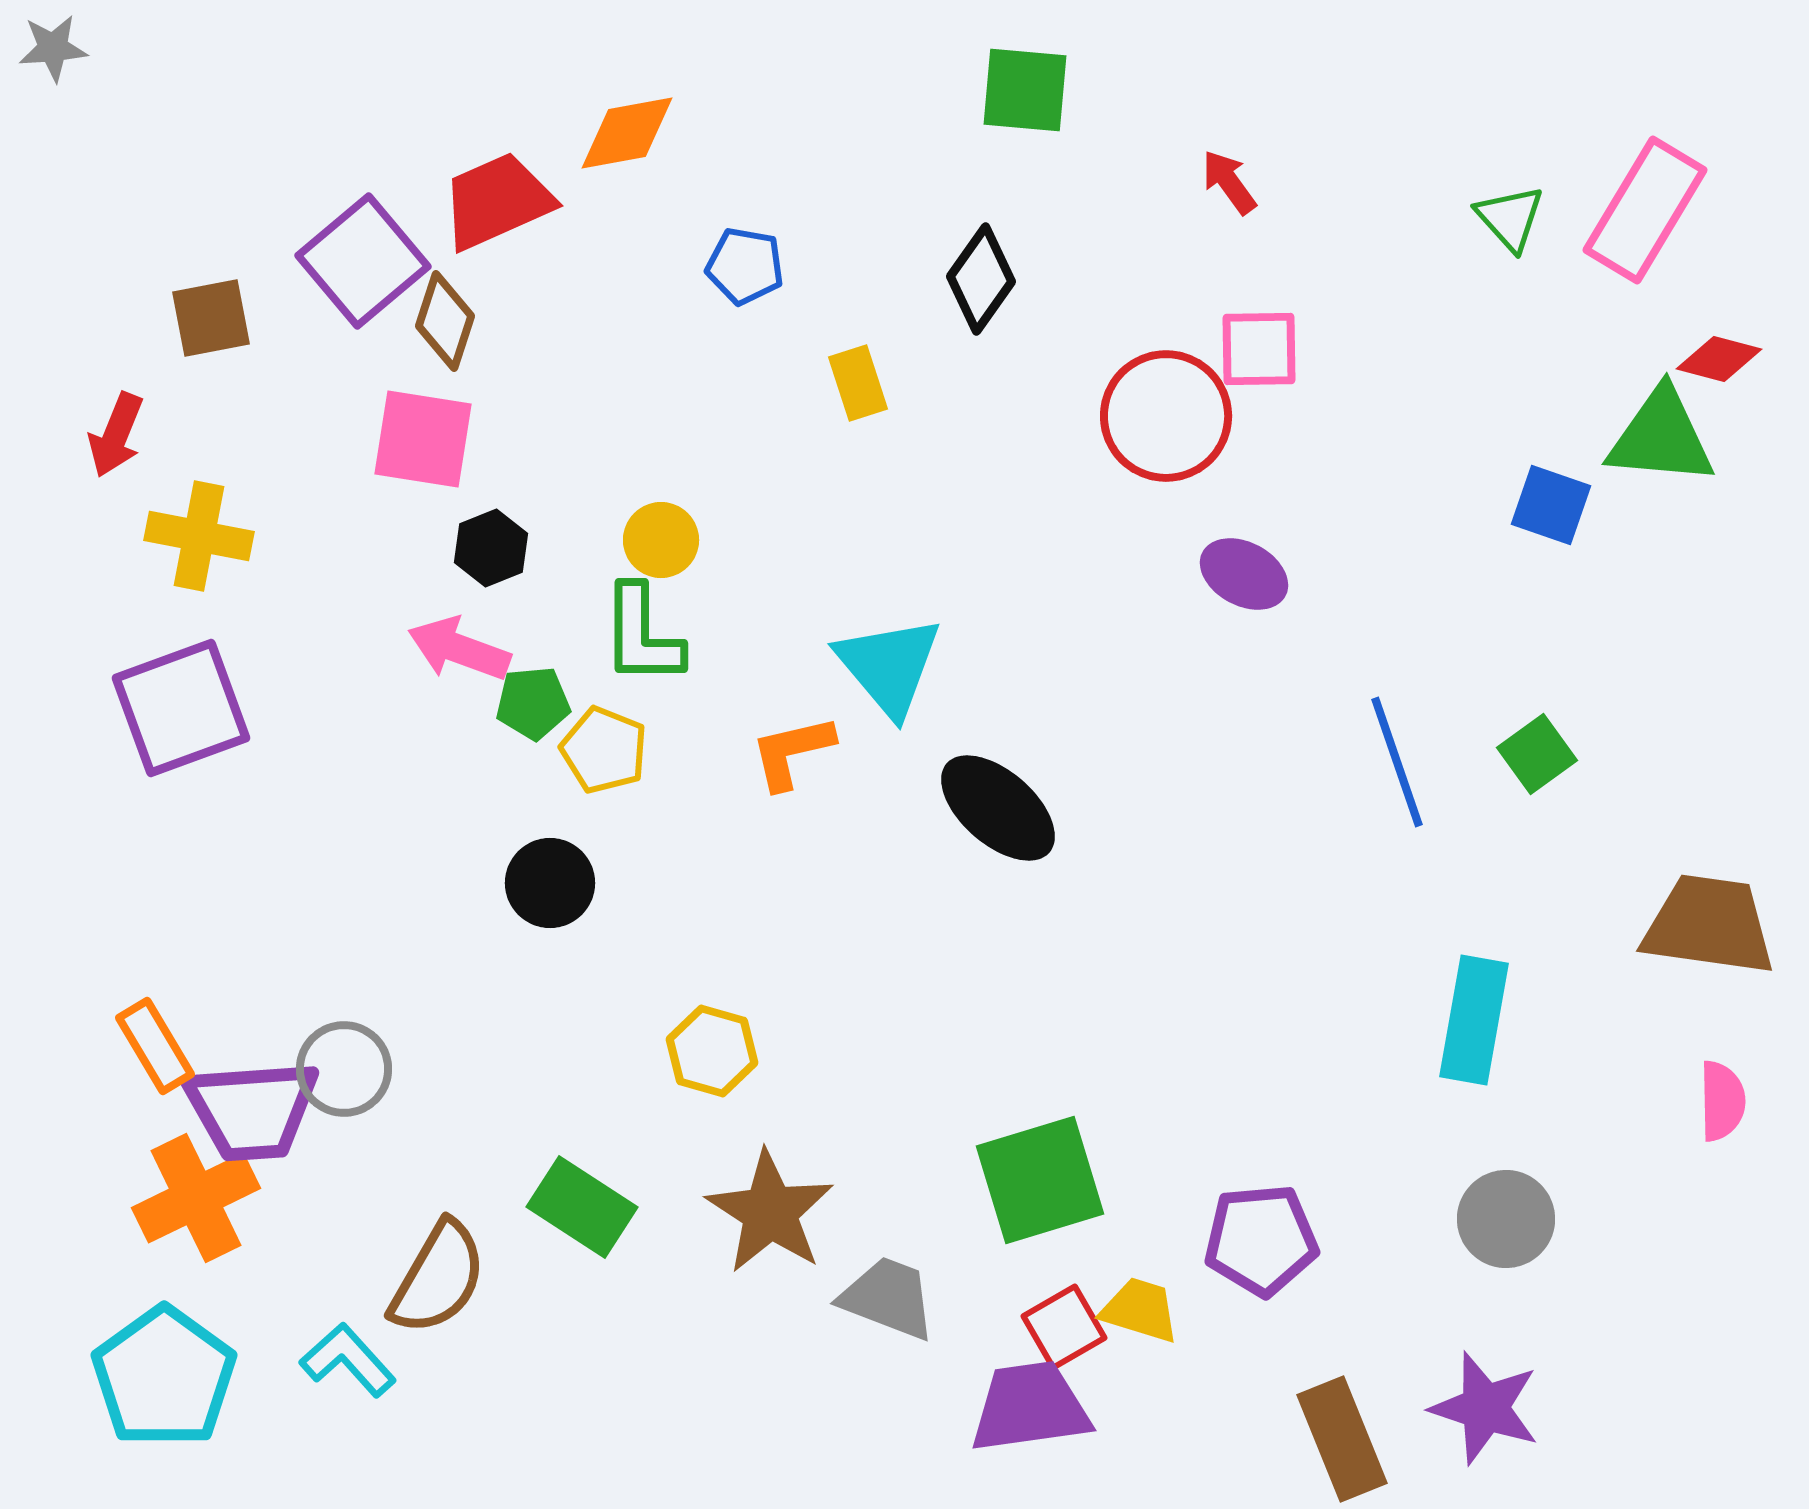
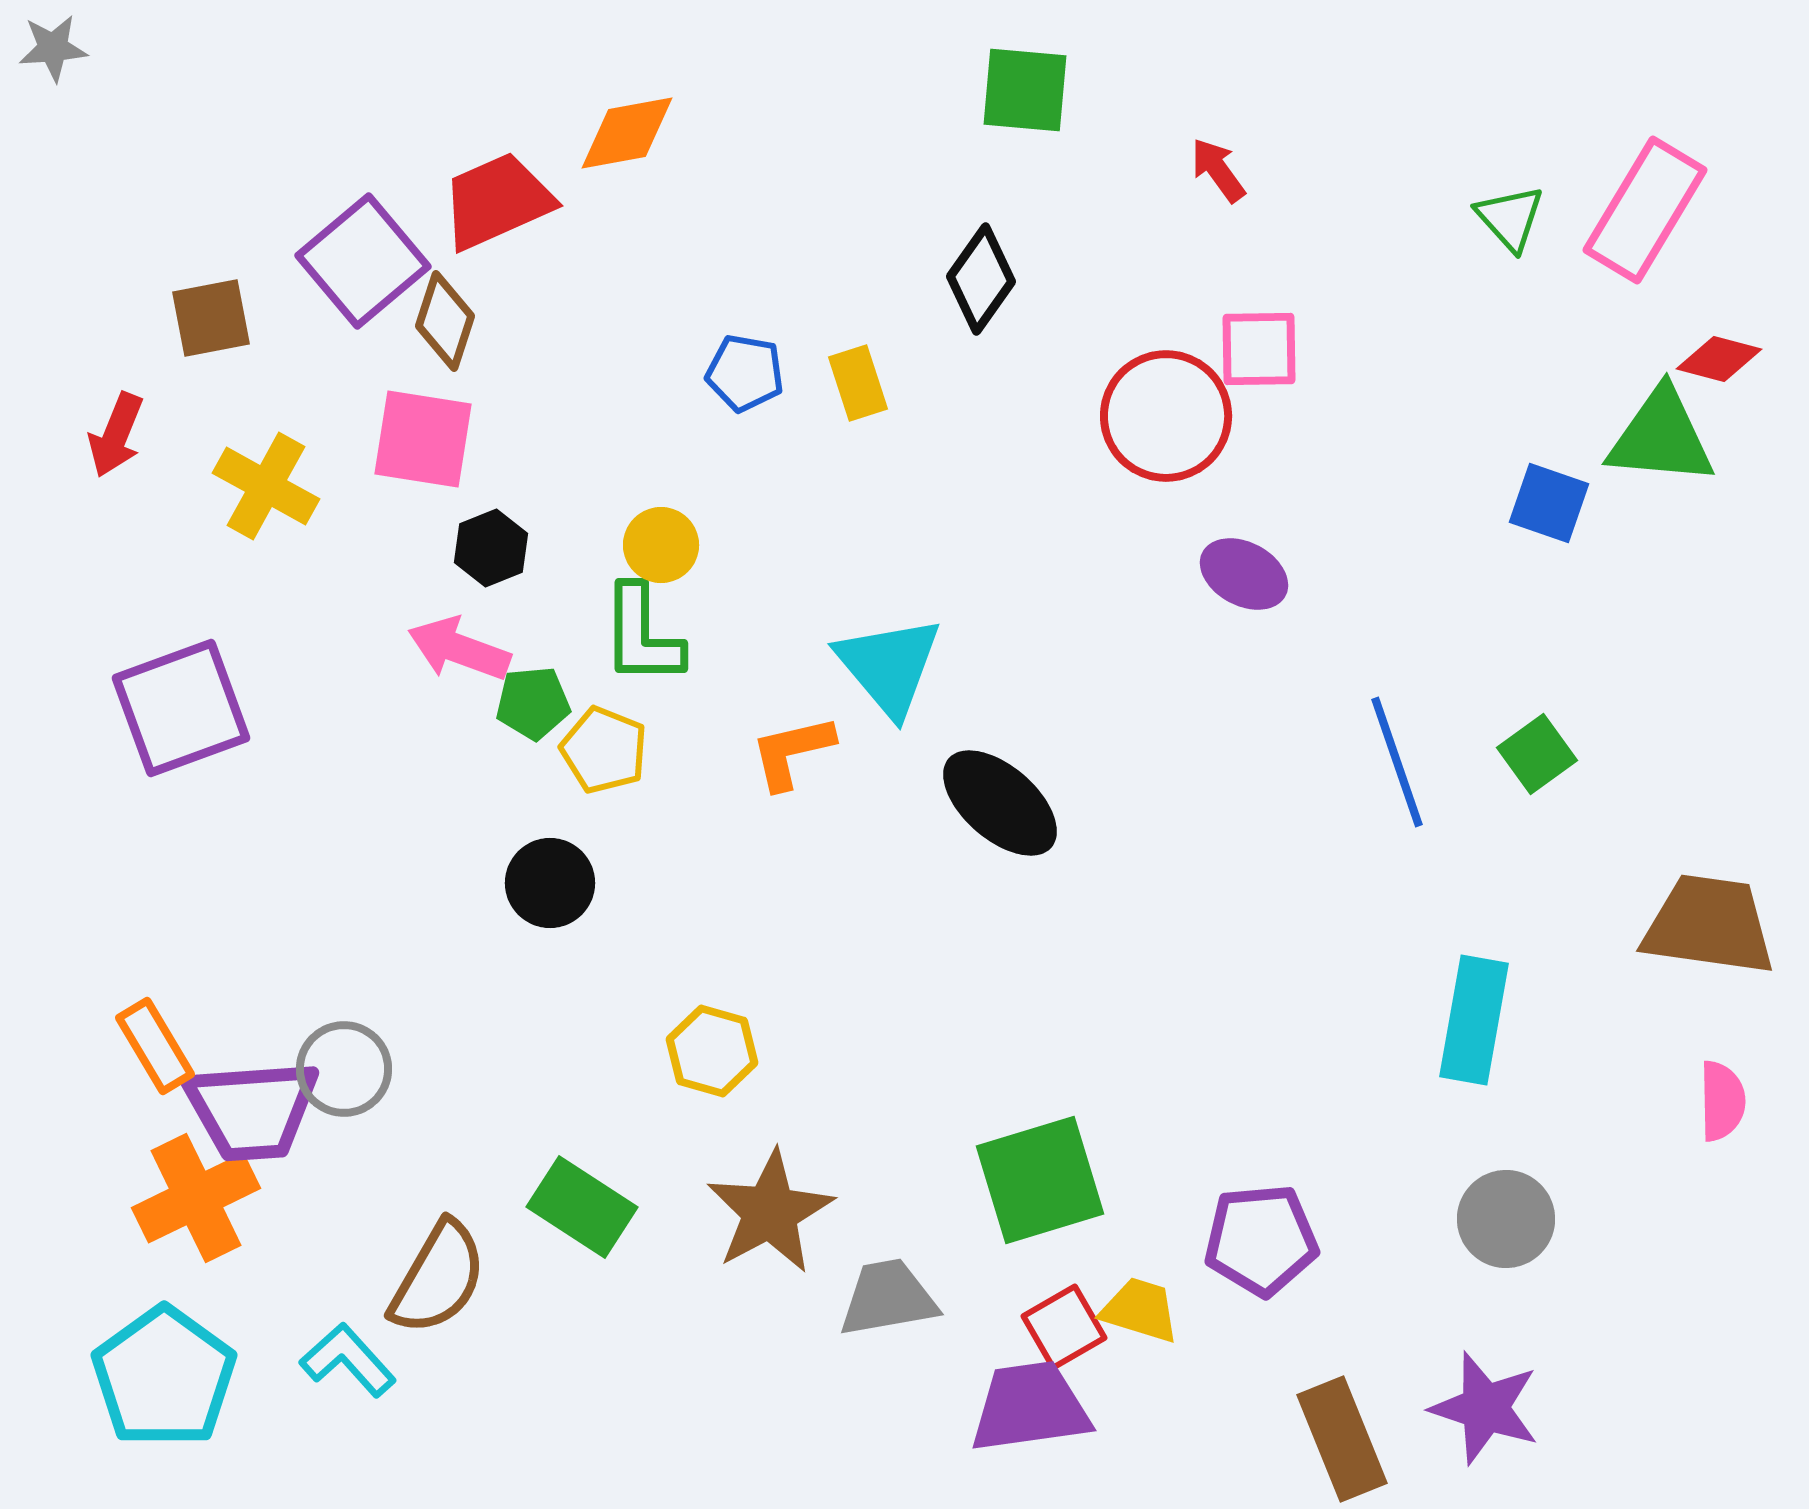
red arrow at (1229, 182): moved 11 px left, 12 px up
blue pentagon at (745, 266): moved 107 px down
blue square at (1551, 505): moved 2 px left, 2 px up
yellow cross at (199, 536): moved 67 px right, 50 px up; rotated 18 degrees clockwise
yellow circle at (661, 540): moved 5 px down
black ellipse at (998, 808): moved 2 px right, 5 px up
brown star at (770, 1212): rotated 11 degrees clockwise
gray trapezoid at (888, 1298): rotated 31 degrees counterclockwise
